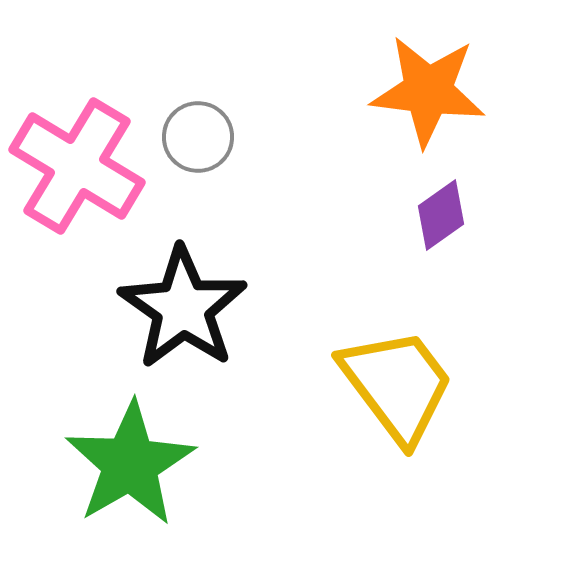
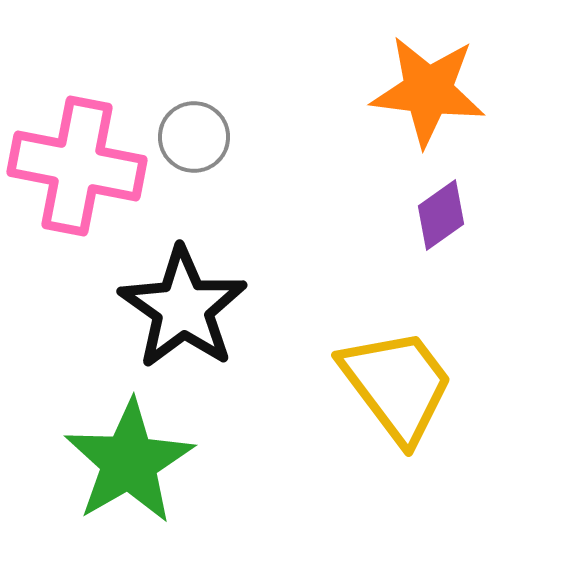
gray circle: moved 4 px left
pink cross: rotated 20 degrees counterclockwise
green star: moved 1 px left, 2 px up
